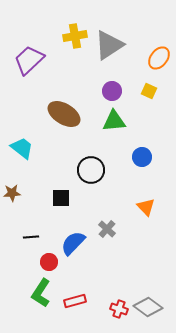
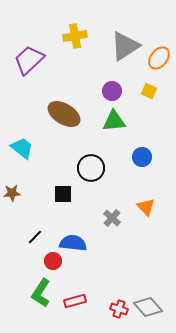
gray triangle: moved 16 px right, 1 px down
black circle: moved 2 px up
black square: moved 2 px right, 4 px up
gray cross: moved 5 px right, 11 px up
black line: moved 4 px right; rotated 42 degrees counterclockwise
blue semicircle: rotated 52 degrees clockwise
red circle: moved 4 px right, 1 px up
gray diamond: rotated 12 degrees clockwise
